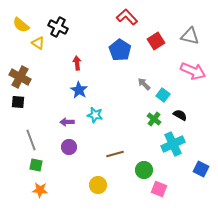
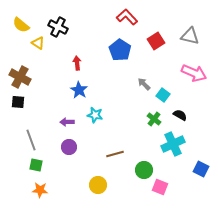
pink arrow: moved 1 px right, 2 px down
pink square: moved 1 px right, 2 px up
